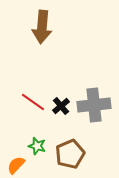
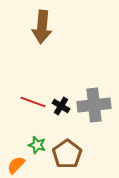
red line: rotated 15 degrees counterclockwise
black cross: rotated 18 degrees counterclockwise
green star: moved 1 px up
brown pentagon: moved 3 px left; rotated 12 degrees counterclockwise
